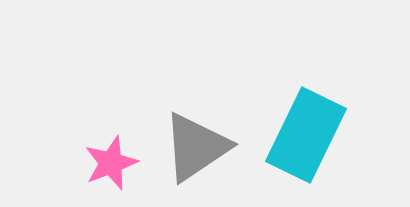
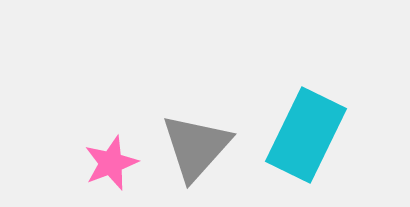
gray triangle: rotated 14 degrees counterclockwise
